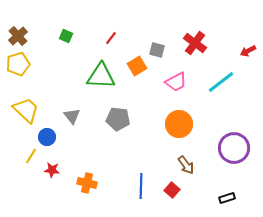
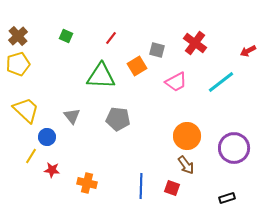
orange circle: moved 8 px right, 12 px down
red square: moved 2 px up; rotated 21 degrees counterclockwise
